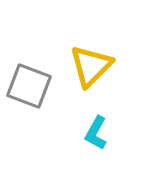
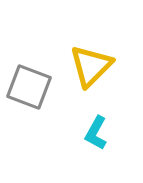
gray square: moved 1 px down
